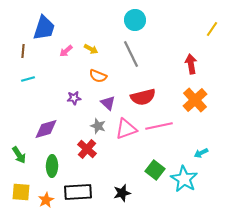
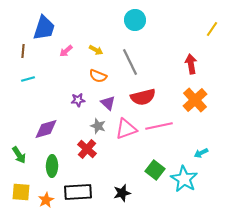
yellow arrow: moved 5 px right, 1 px down
gray line: moved 1 px left, 8 px down
purple star: moved 4 px right, 2 px down
